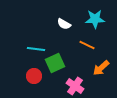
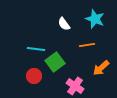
cyan star: rotated 24 degrees clockwise
white semicircle: rotated 24 degrees clockwise
orange line: rotated 35 degrees counterclockwise
green square: moved 1 px up; rotated 12 degrees counterclockwise
